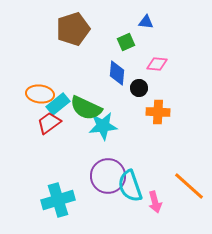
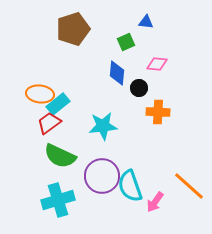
green semicircle: moved 26 px left, 48 px down
purple circle: moved 6 px left
pink arrow: rotated 50 degrees clockwise
